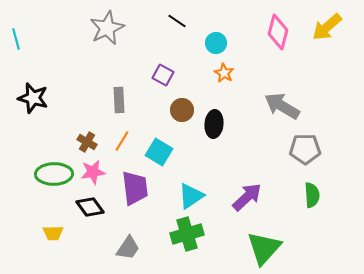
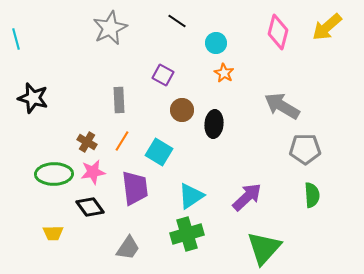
gray star: moved 3 px right
